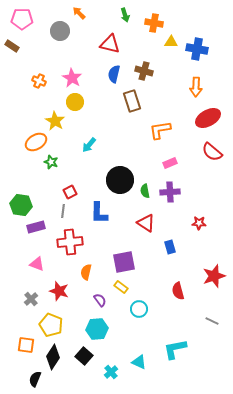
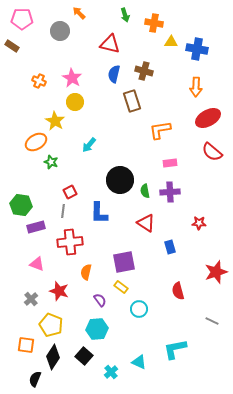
pink rectangle at (170, 163): rotated 16 degrees clockwise
red star at (214, 276): moved 2 px right, 4 px up
